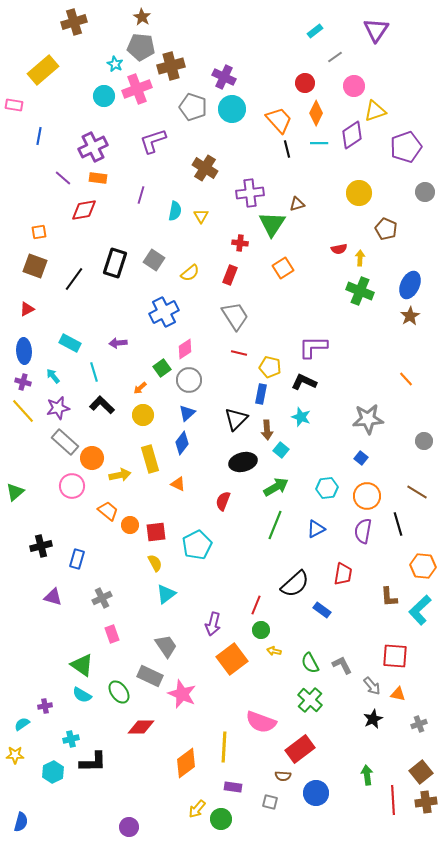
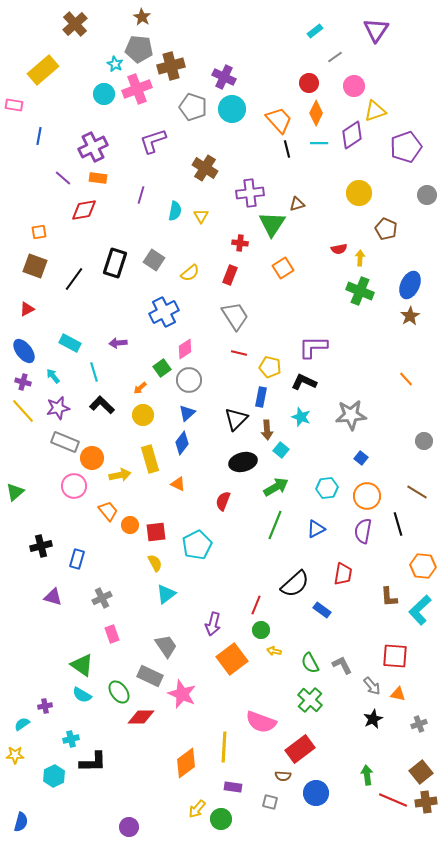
brown cross at (74, 22): moved 1 px right, 2 px down; rotated 25 degrees counterclockwise
gray pentagon at (141, 47): moved 2 px left, 2 px down
red circle at (305, 83): moved 4 px right
cyan circle at (104, 96): moved 2 px up
gray circle at (425, 192): moved 2 px right, 3 px down
blue ellipse at (24, 351): rotated 35 degrees counterclockwise
blue rectangle at (261, 394): moved 3 px down
gray star at (368, 419): moved 17 px left, 4 px up
gray rectangle at (65, 442): rotated 20 degrees counterclockwise
pink circle at (72, 486): moved 2 px right
orange trapezoid at (108, 511): rotated 10 degrees clockwise
red diamond at (141, 727): moved 10 px up
cyan hexagon at (53, 772): moved 1 px right, 4 px down
red line at (393, 800): rotated 64 degrees counterclockwise
